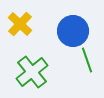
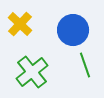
blue circle: moved 1 px up
green line: moved 2 px left, 5 px down
